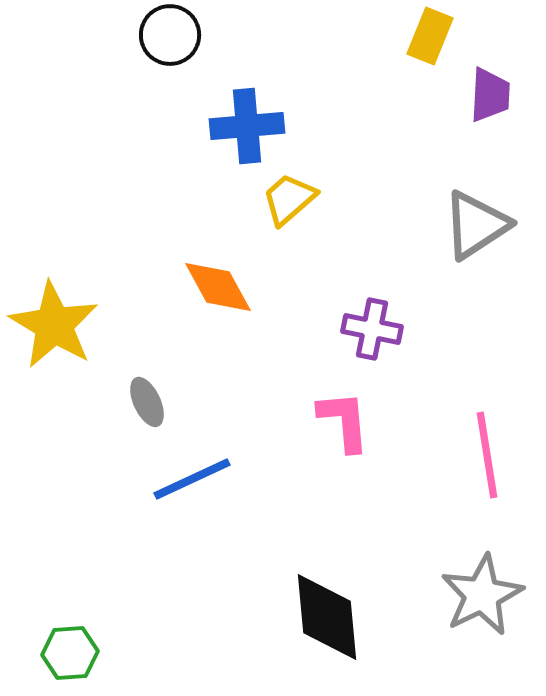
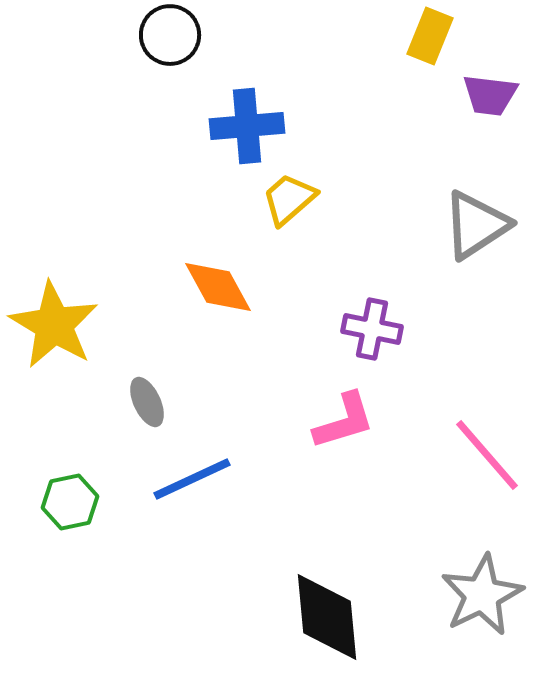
purple trapezoid: rotated 94 degrees clockwise
pink L-shape: rotated 78 degrees clockwise
pink line: rotated 32 degrees counterclockwise
green hexagon: moved 151 px up; rotated 8 degrees counterclockwise
